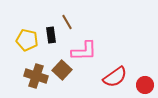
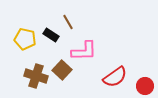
brown line: moved 1 px right
black rectangle: rotated 49 degrees counterclockwise
yellow pentagon: moved 2 px left, 1 px up
red circle: moved 1 px down
